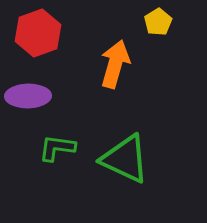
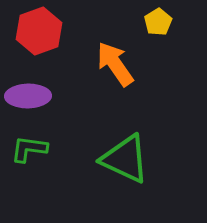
red hexagon: moved 1 px right, 2 px up
orange arrow: rotated 51 degrees counterclockwise
green L-shape: moved 28 px left, 1 px down
